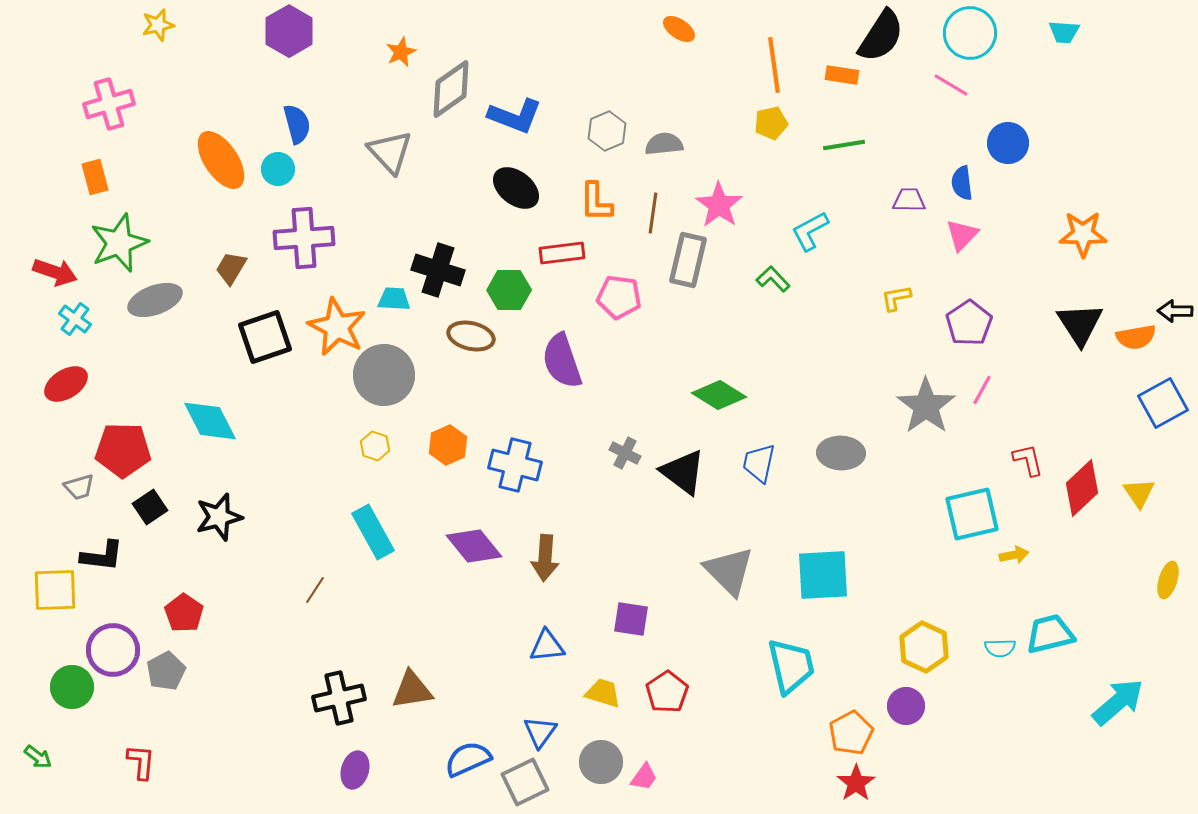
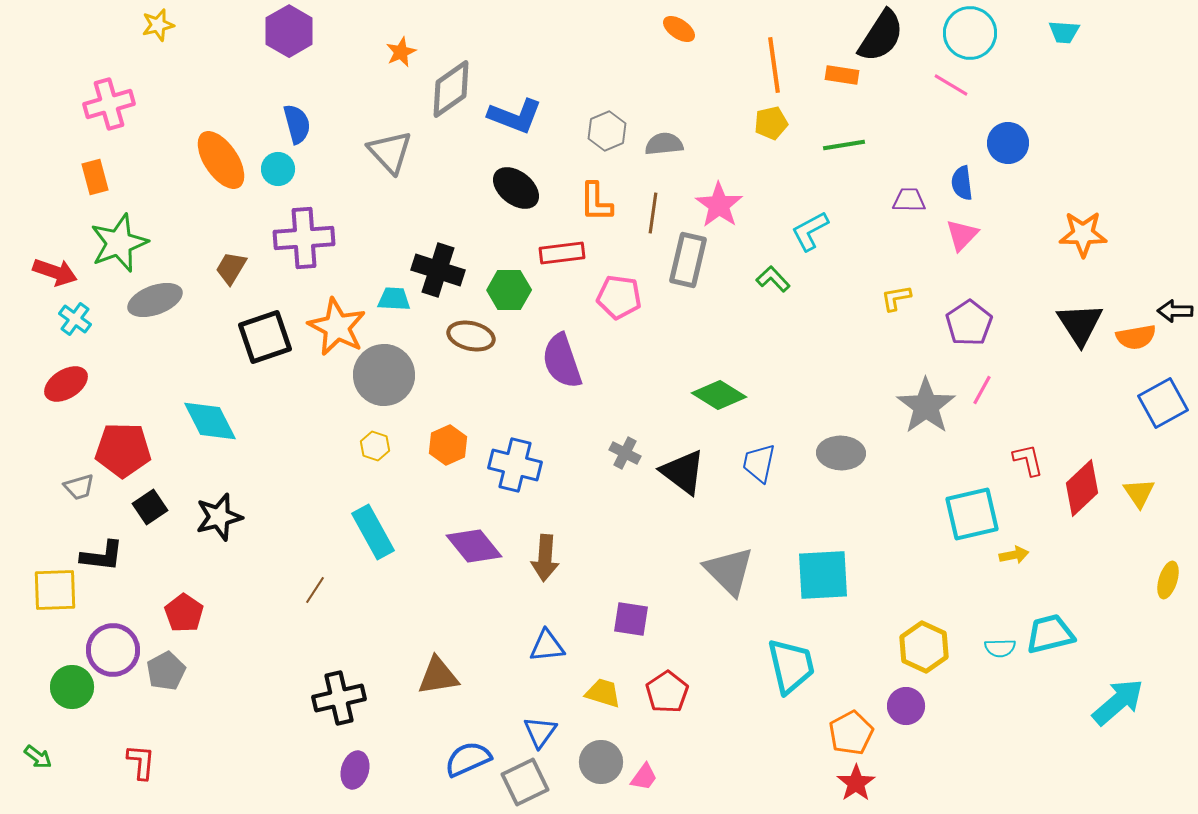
brown triangle at (412, 690): moved 26 px right, 14 px up
